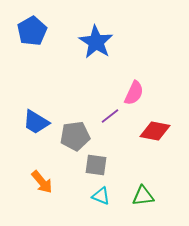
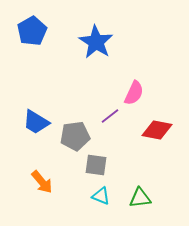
red diamond: moved 2 px right, 1 px up
green triangle: moved 3 px left, 2 px down
